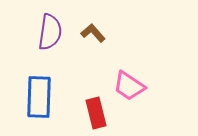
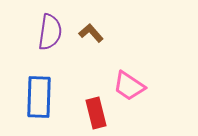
brown L-shape: moved 2 px left
